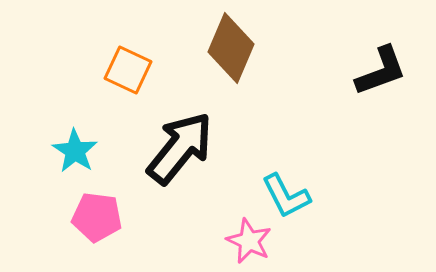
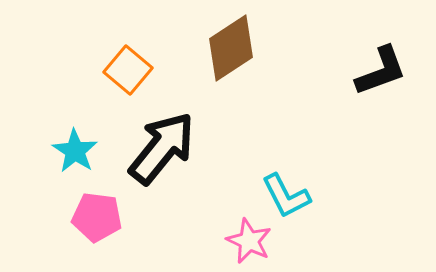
brown diamond: rotated 34 degrees clockwise
orange square: rotated 15 degrees clockwise
black arrow: moved 18 px left
